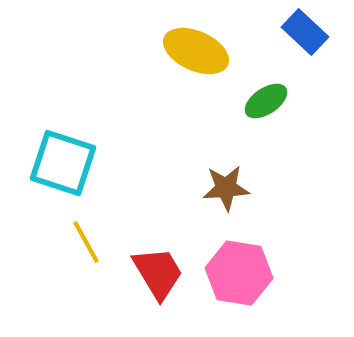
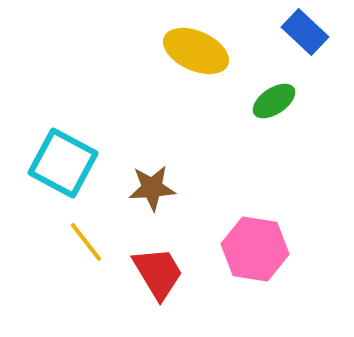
green ellipse: moved 8 px right
cyan square: rotated 10 degrees clockwise
brown star: moved 74 px left
yellow line: rotated 9 degrees counterclockwise
pink hexagon: moved 16 px right, 24 px up
